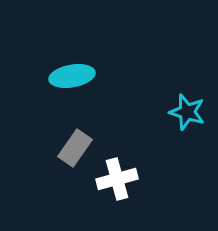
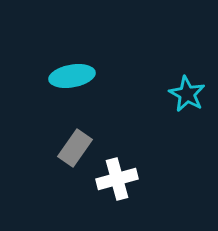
cyan star: moved 18 px up; rotated 12 degrees clockwise
